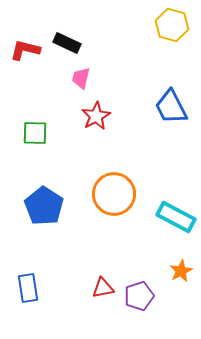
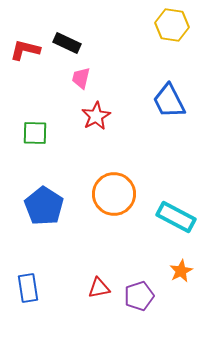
yellow hexagon: rotated 8 degrees counterclockwise
blue trapezoid: moved 2 px left, 6 px up
red triangle: moved 4 px left
